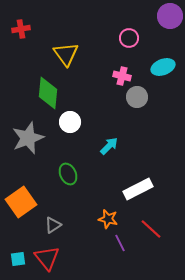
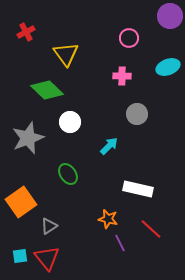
red cross: moved 5 px right, 3 px down; rotated 18 degrees counterclockwise
cyan ellipse: moved 5 px right
pink cross: rotated 12 degrees counterclockwise
green diamond: moved 1 px left, 3 px up; rotated 52 degrees counterclockwise
gray circle: moved 17 px down
green ellipse: rotated 10 degrees counterclockwise
white rectangle: rotated 40 degrees clockwise
gray triangle: moved 4 px left, 1 px down
cyan square: moved 2 px right, 3 px up
